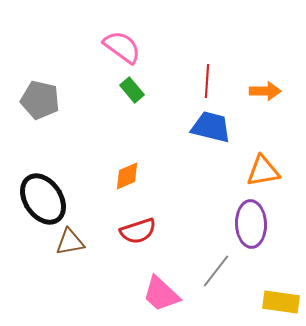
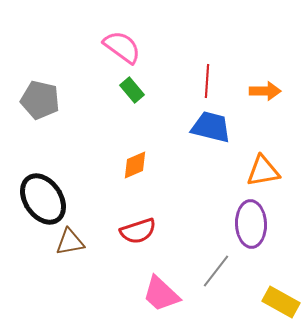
orange diamond: moved 8 px right, 11 px up
yellow rectangle: rotated 21 degrees clockwise
